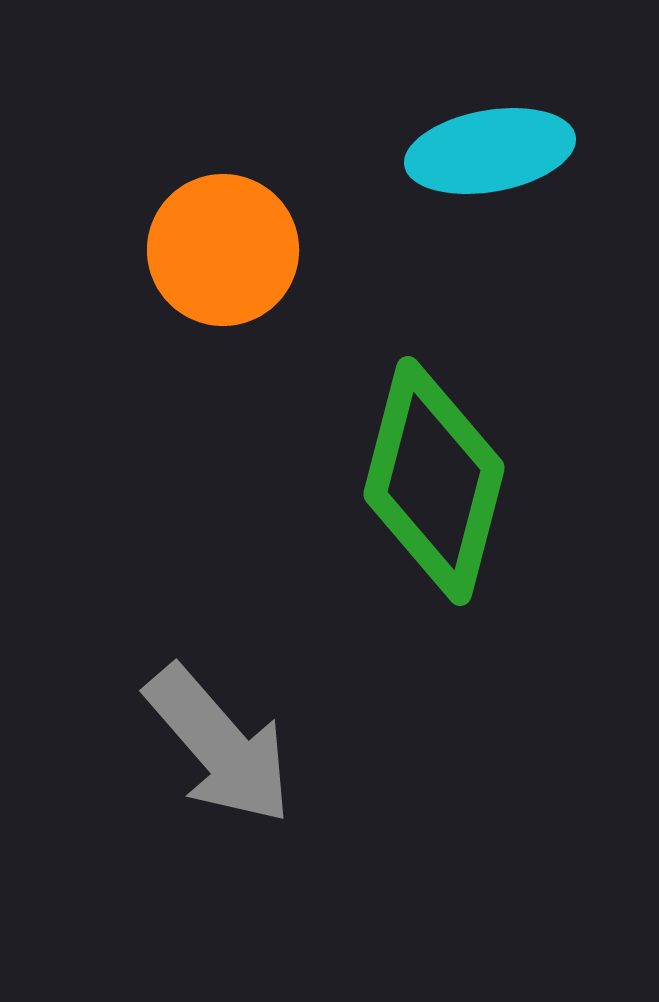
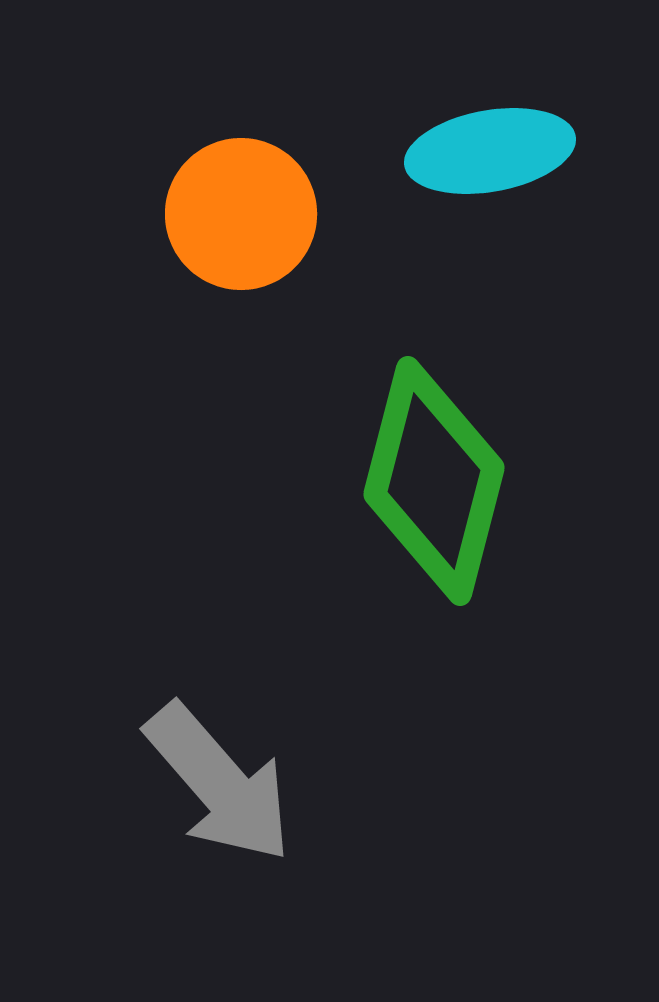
orange circle: moved 18 px right, 36 px up
gray arrow: moved 38 px down
